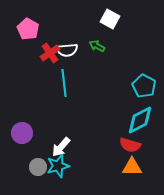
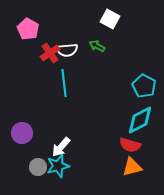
orange triangle: rotated 15 degrees counterclockwise
